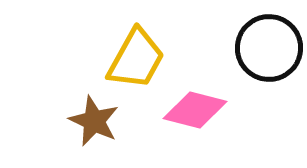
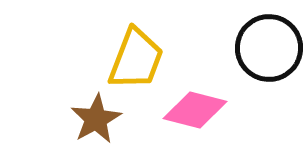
yellow trapezoid: rotated 8 degrees counterclockwise
brown star: moved 2 px right, 2 px up; rotated 18 degrees clockwise
